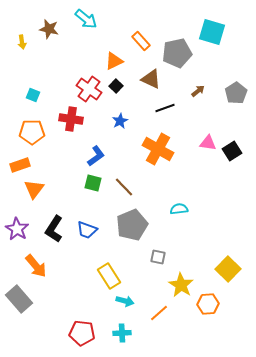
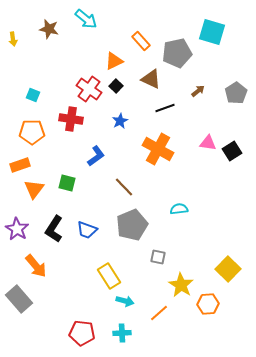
yellow arrow at (22, 42): moved 9 px left, 3 px up
green square at (93, 183): moved 26 px left
